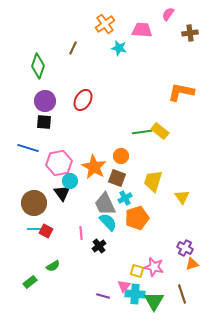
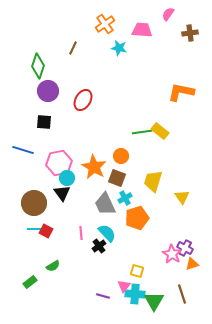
purple circle at (45, 101): moved 3 px right, 10 px up
blue line at (28, 148): moved 5 px left, 2 px down
cyan circle at (70, 181): moved 3 px left, 3 px up
cyan semicircle at (108, 222): moved 1 px left, 11 px down
pink star at (154, 267): moved 18 px right, 13 px up; rotated 18 degrees clockwise
